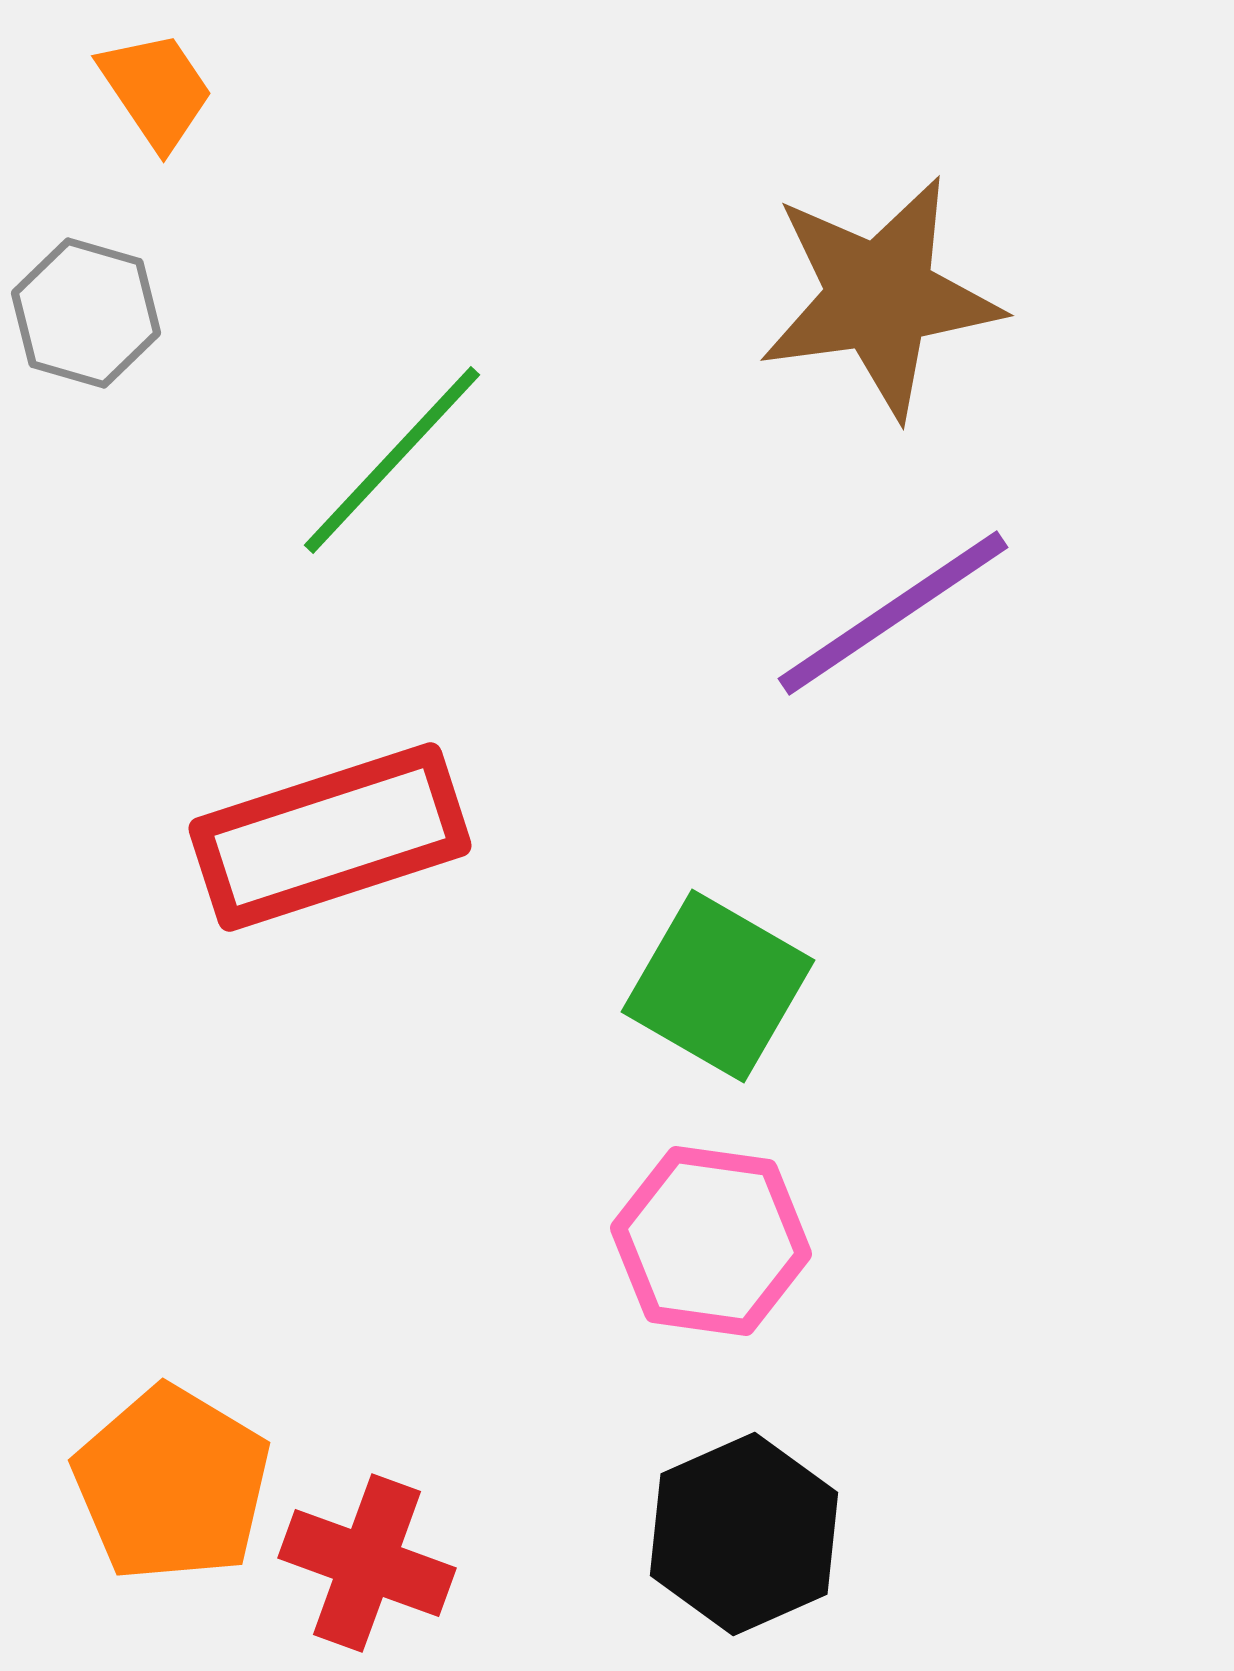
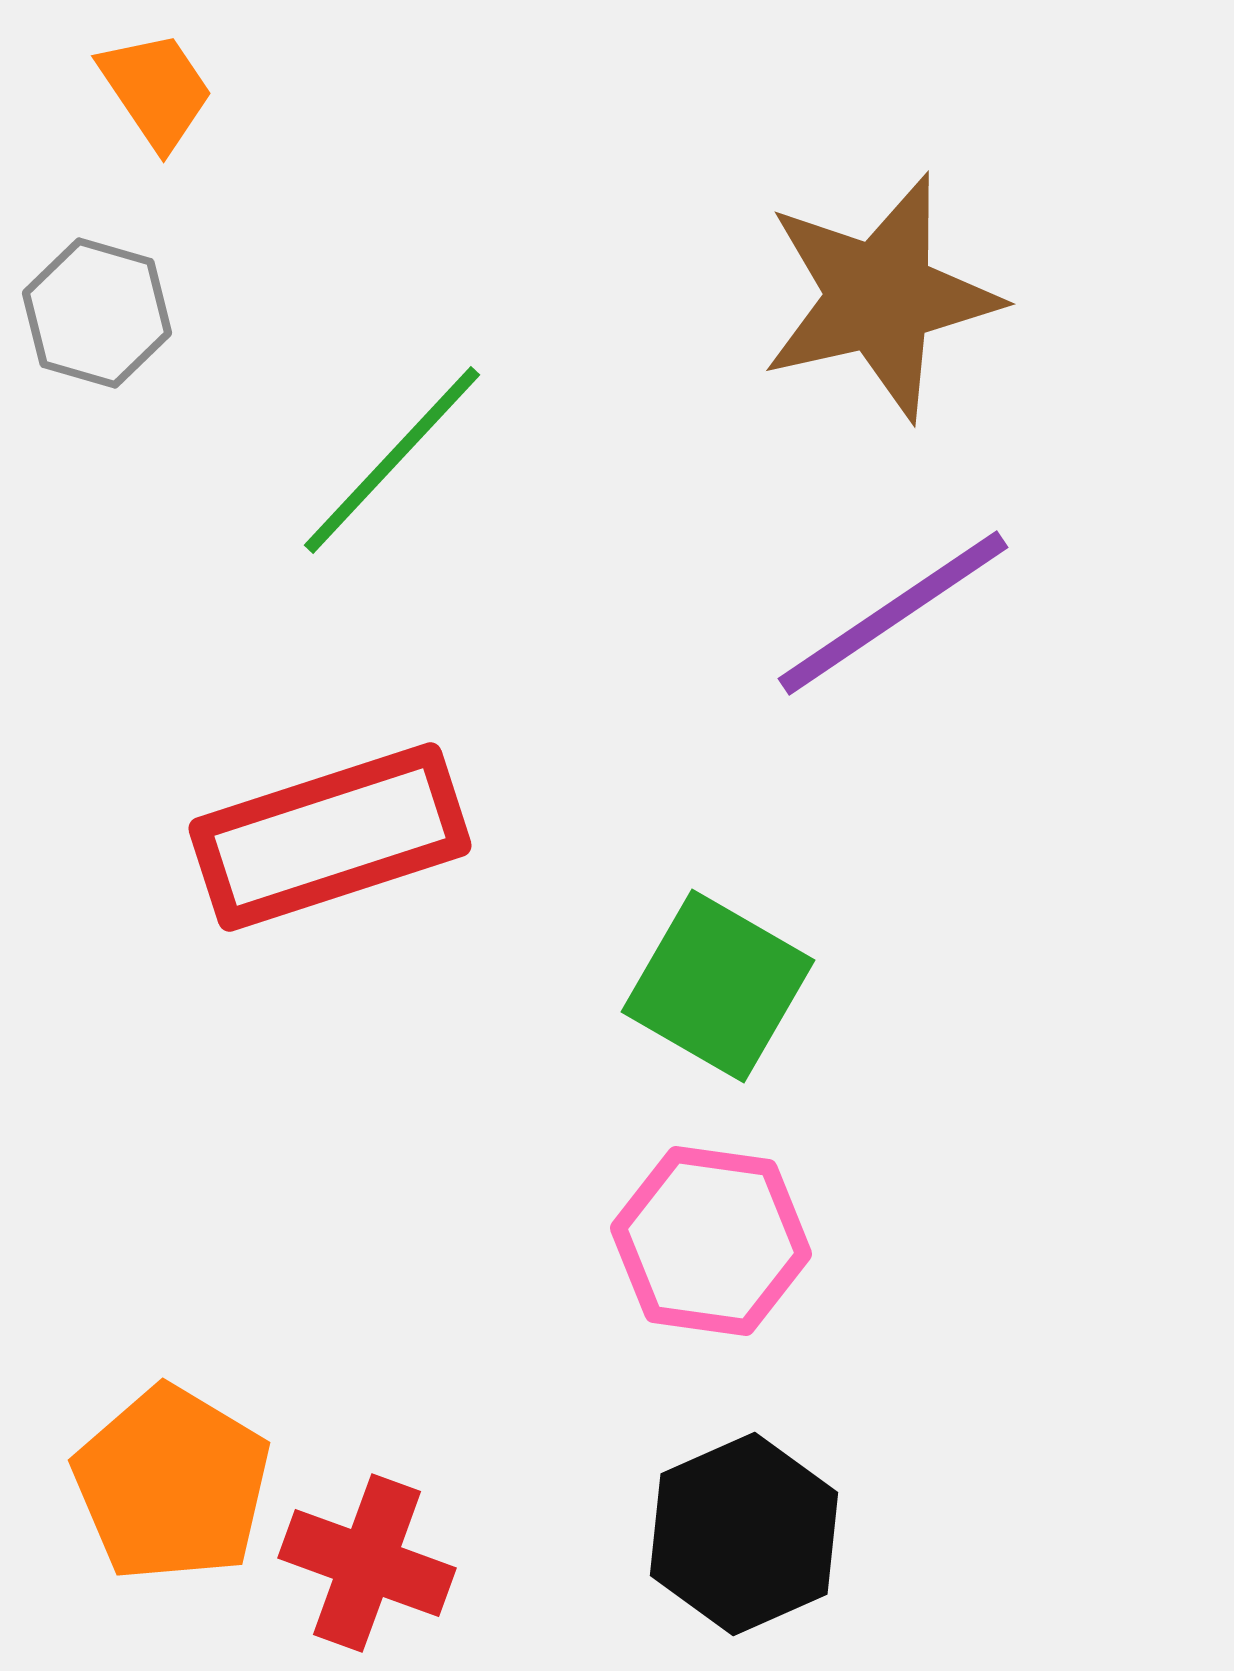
brown star: rotated 5 degrees counterclockwise
gray hexagon: moved 11 px right
